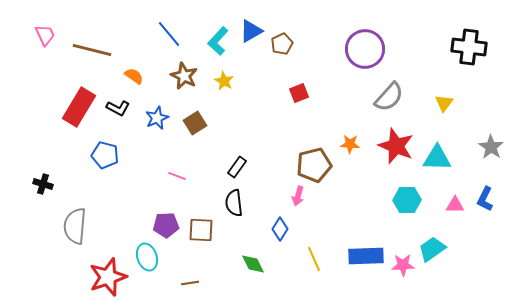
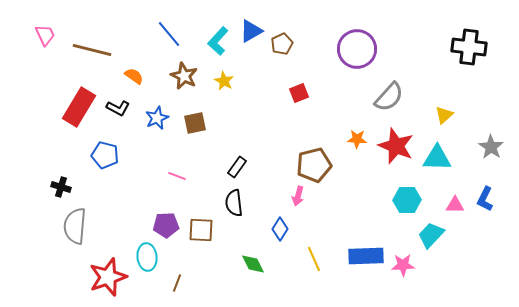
purple circle at (365, 49): moved 8 px left
yellow triangle at (444, 103): moved 12 px down; rotated 12 degrees clockwise
brown square at (195, 123): rotated 20 degrees clockwise
orange star at (350, 144): moved 7 px right, 5 px up
black cross at (43, 184): moved 18 px right, 3 px down
cyan trapezoid at (432, 249): moved 1 px left, 14 px up; rotated 12 degrees counterclockwise
cyan ellipse at (147, 257): rotated 12 degrees clockwise
brown line at (190, 283): moved 13 px left; rotated 60 degrees counterclockwise
